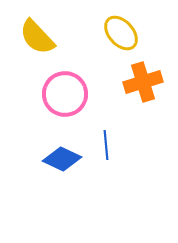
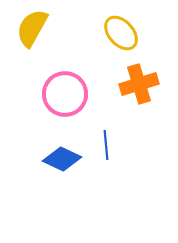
yellow semicircle: moved 5 px left, 9 px up; rotated 72 degrees clockwise
orange cross: moved 4 px left, 2 px down
